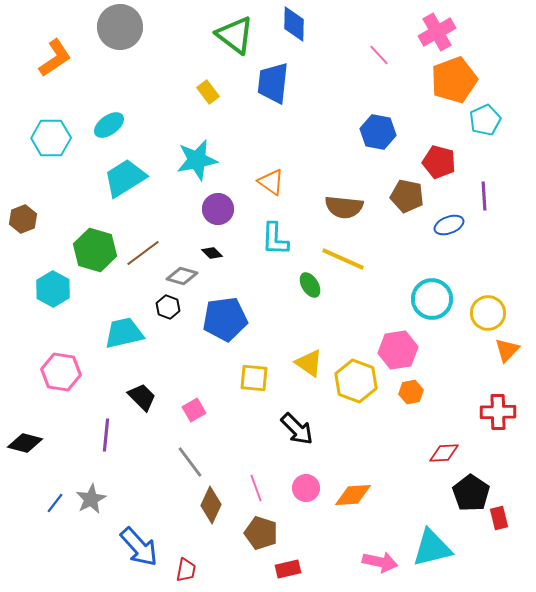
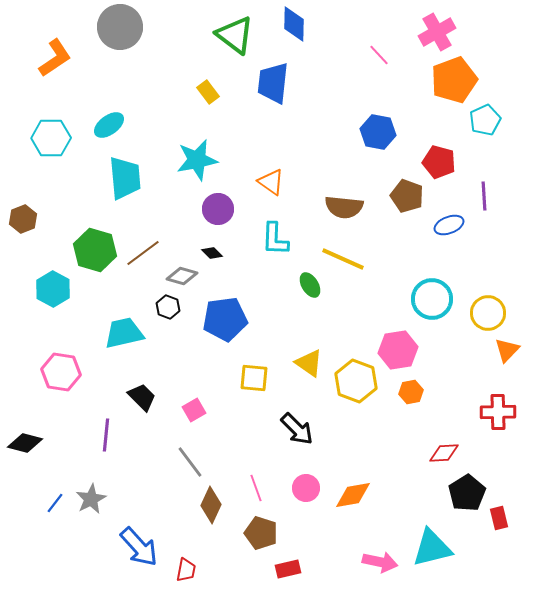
cyan trapezoid at (125, 178): rotated 117 degrees clockwise
brown pentagon at (407, 196): rotated 8 degrees clockwise
black pentagon at (471, 493): moved 4 px left; rotated 6 degrees clockwise
orange diamond at (353, 495): rotated 6 degrees counterclockwise
